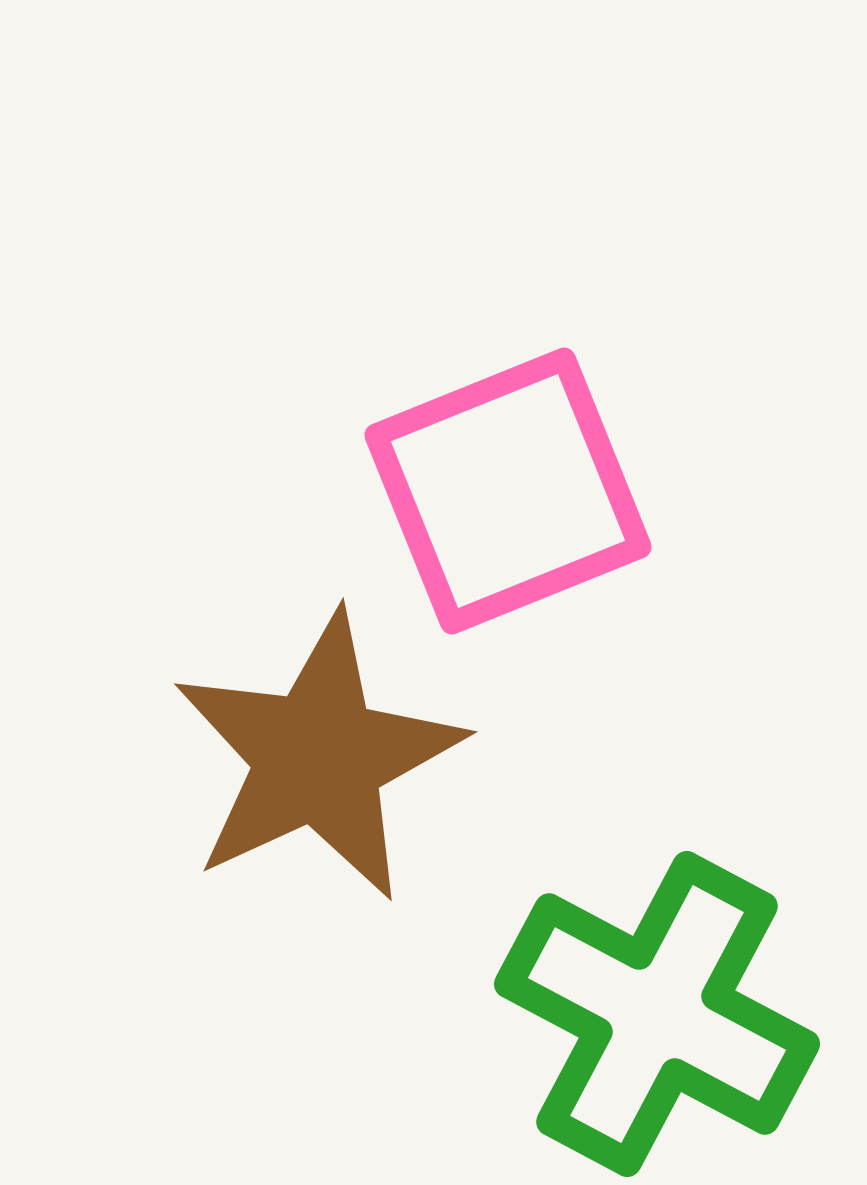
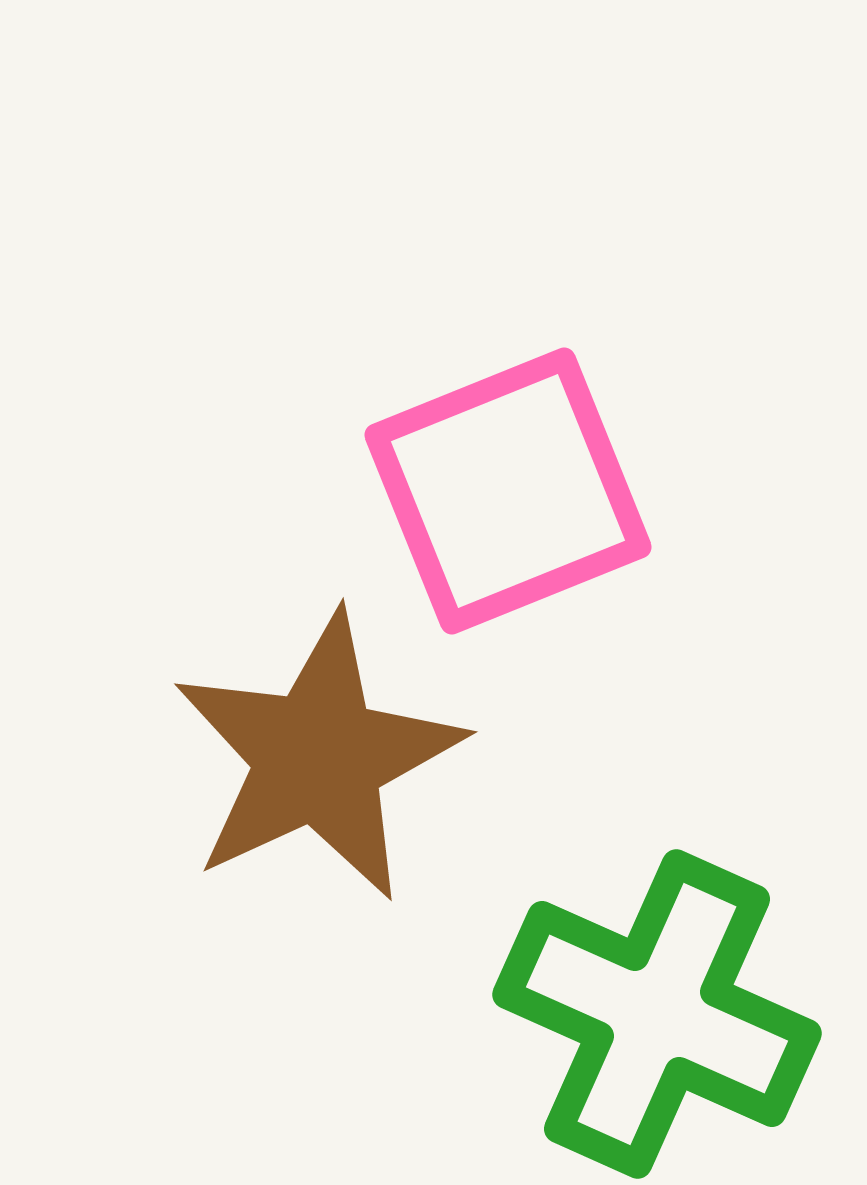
green cross: rotated 4 degrees counterclockwise
